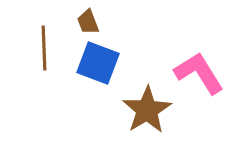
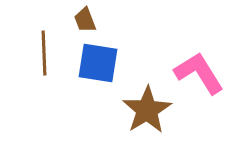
brown trapezoid: moved 3 px left, 2 px up
brown line: moved 5 px down
blue square: rotated 12 degrees counterclockwise
